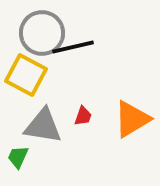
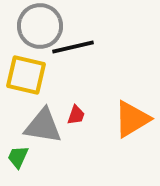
gray circle: moved 2 px left, 7 px up
yellow square: rotated 15 degrees counterclockwise
red trapezoid: moved 7 px left, 1 px up
